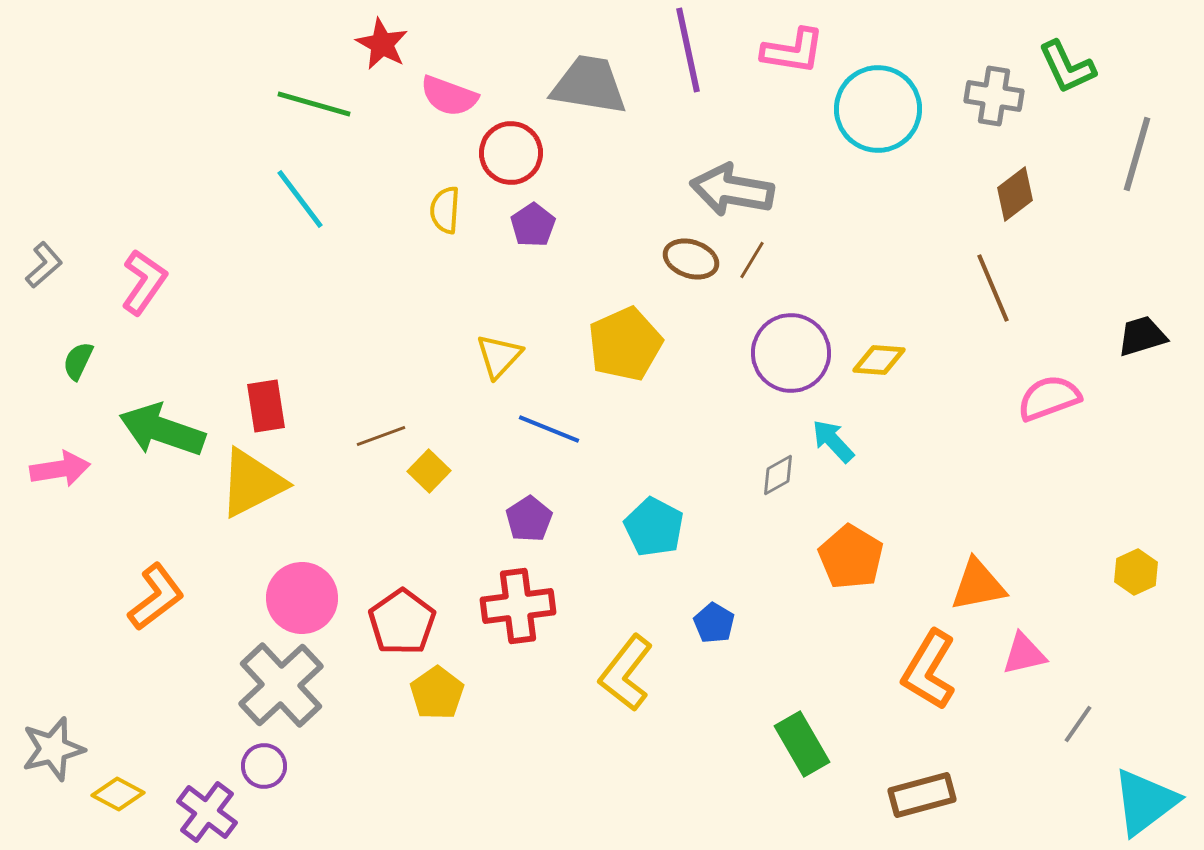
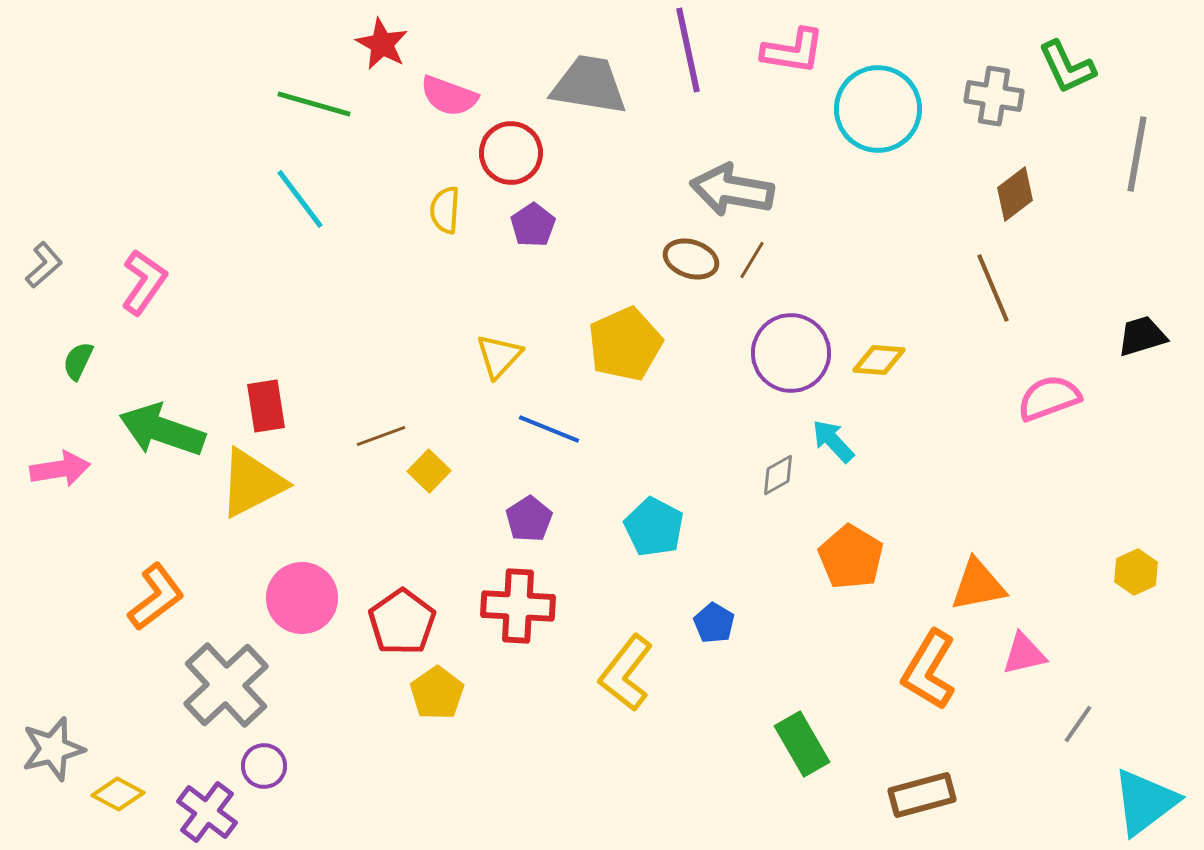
gray line at (1137, 154): rotated 6 degrees counterclockwise
red cross at (518, 606): rotated 10 degrees clockwise
gray cross at (281, 685): moved 55 px left
